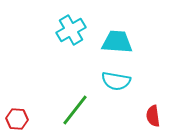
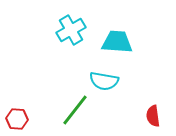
cyan semicircle: moved 12 px left
